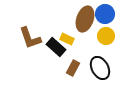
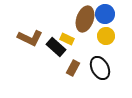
brown L-shape: rotated 45 degrees counterclockwise
